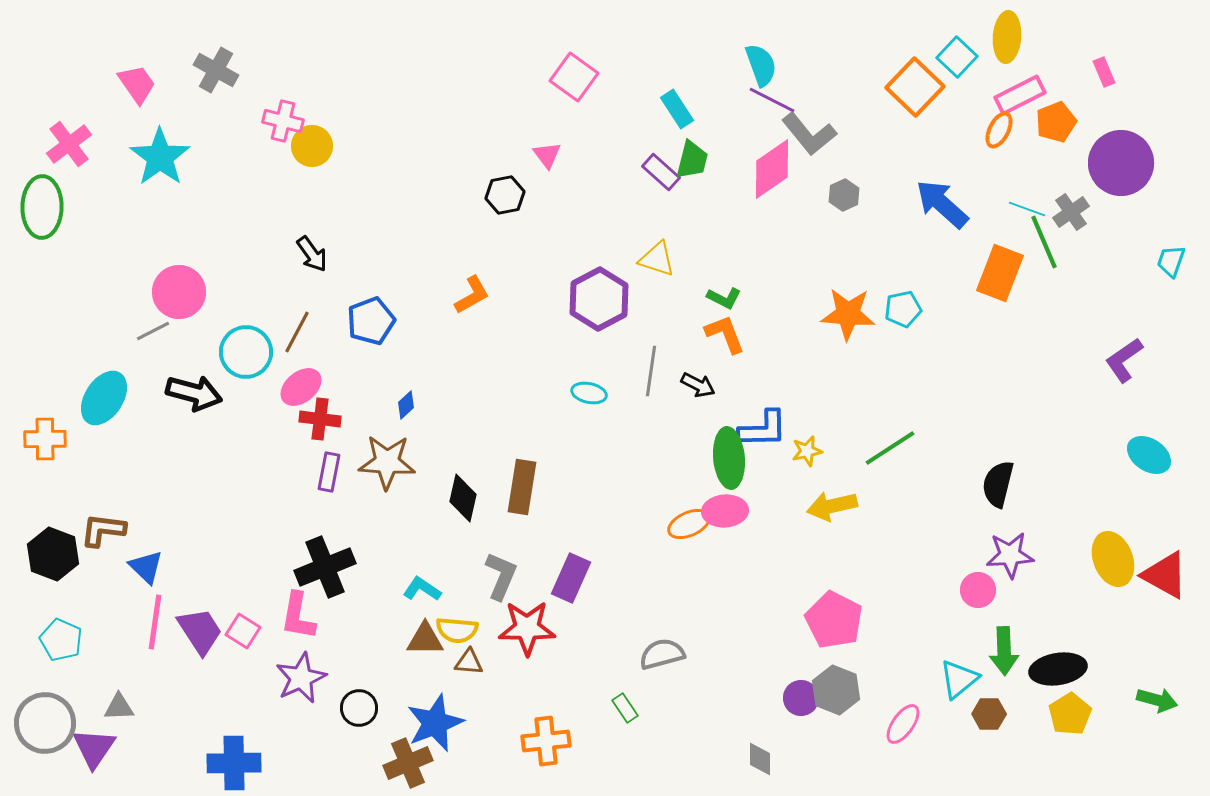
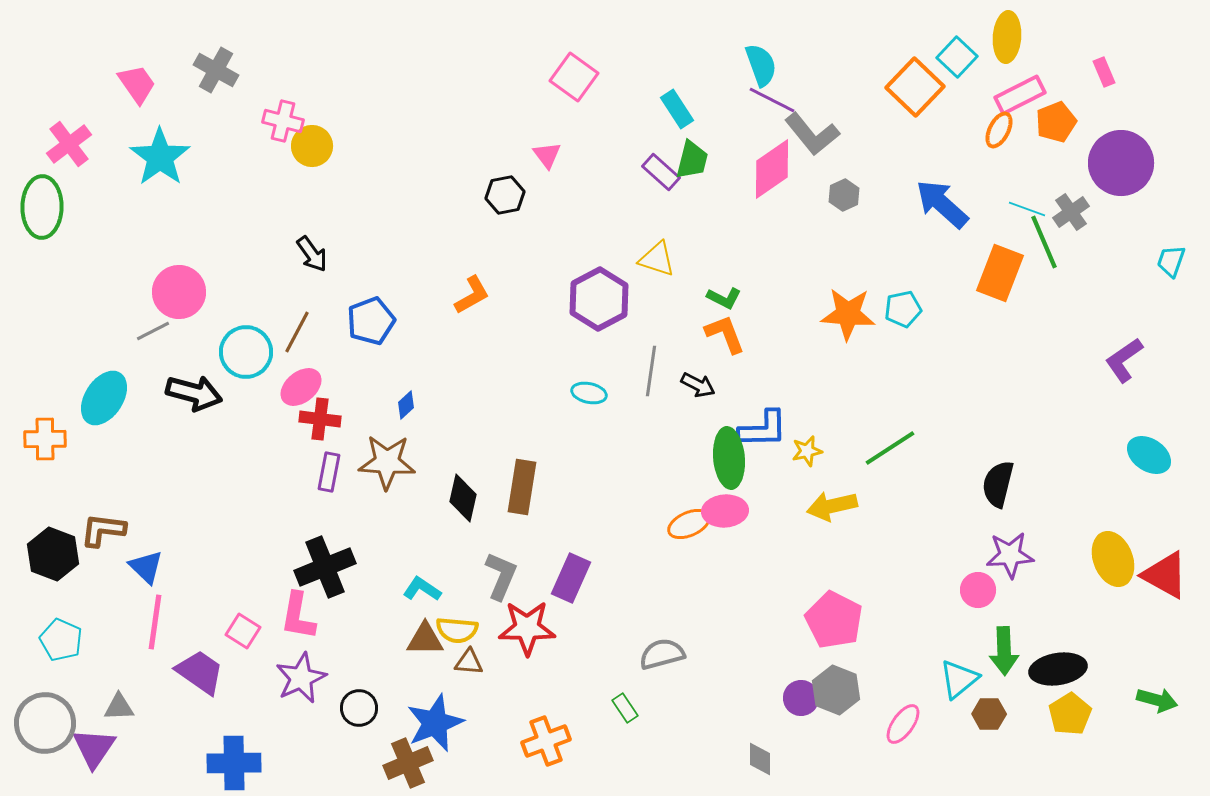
gray L-shape at (809, 134): moved 3 px right
purple trapezoid at (200, 631): moved 41 px down; rotated 22 degrees counterclockwise
orange cross at (546, 741): rotated 15 degrees counterclockwise
